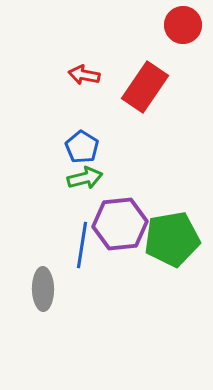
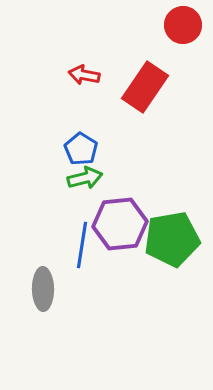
blue pentagon: moved 1 px left, 2 px down
